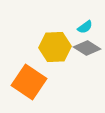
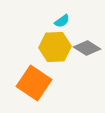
cyan semicircle: moved 23 px left, 6 px up
orange square: moved 5 px right, 1 px down
